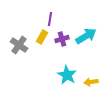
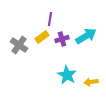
yellow rectangle: rotated 24 degrees clockwise
